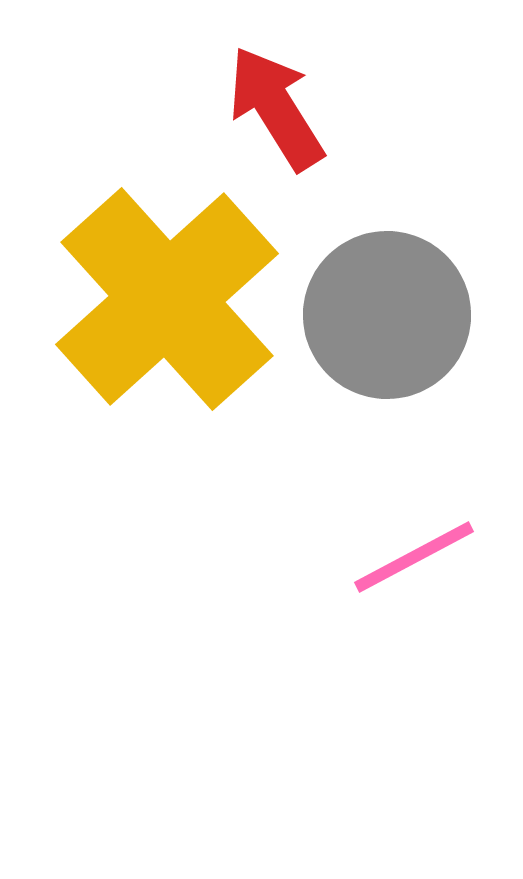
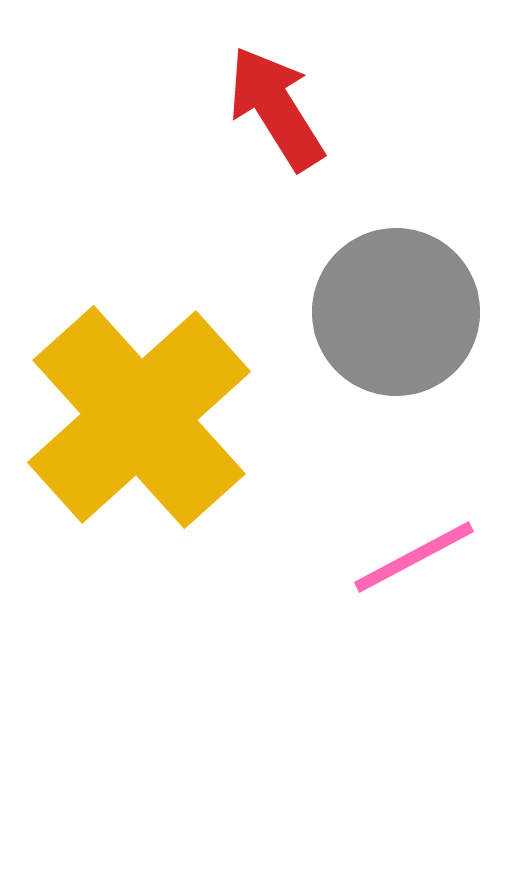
yellow cross: moved 28 px left, 118 px down
gray circle: moved 9 px right, 3 px up
